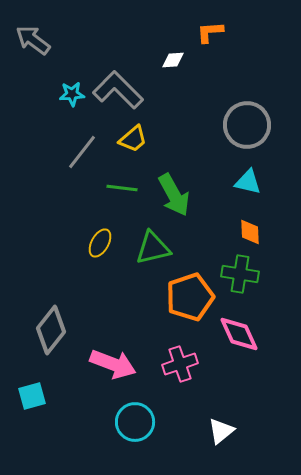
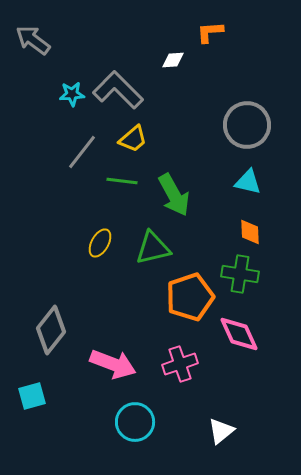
green line: moved 7 px up
